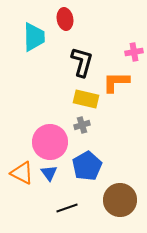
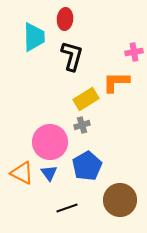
red ellipse: rotated 15 degrees clockwise
black L-shape: moved 10 px left, 6 px up
yellow rectangle: rotated 45 degrees counterclockwise
